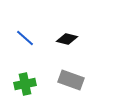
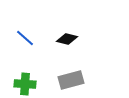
gray rectangle: rotated 35 degrees counterclockwise
green cross: rotated 15 degrees clockwise
